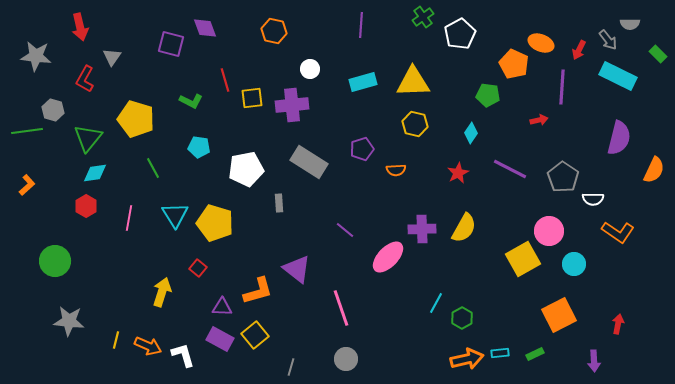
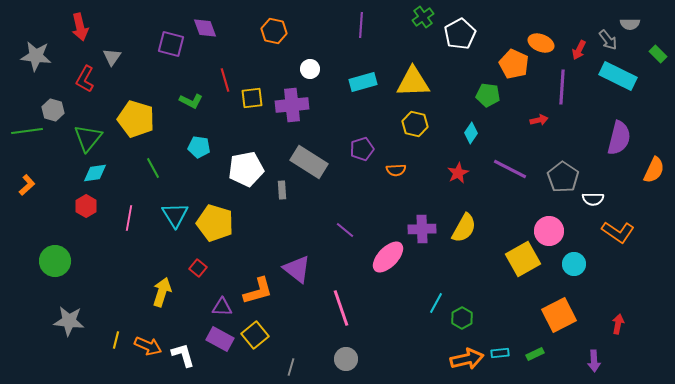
gray rectangle at (279, 203): moved 3 px right, 13 px up
